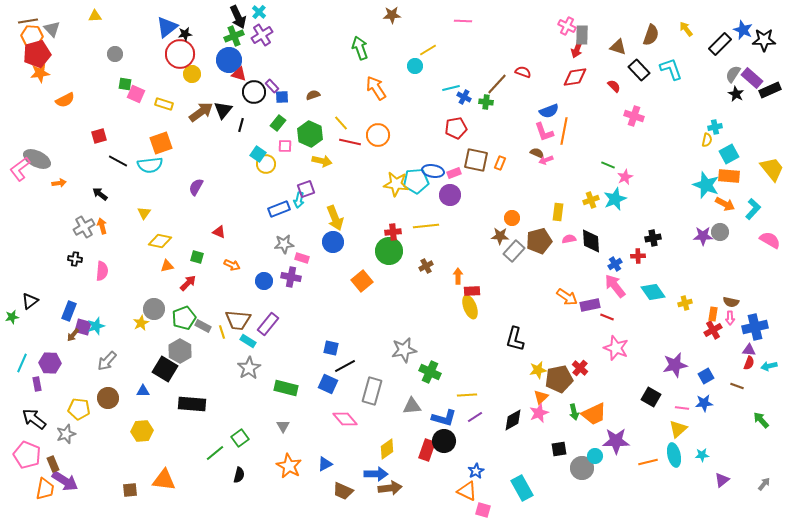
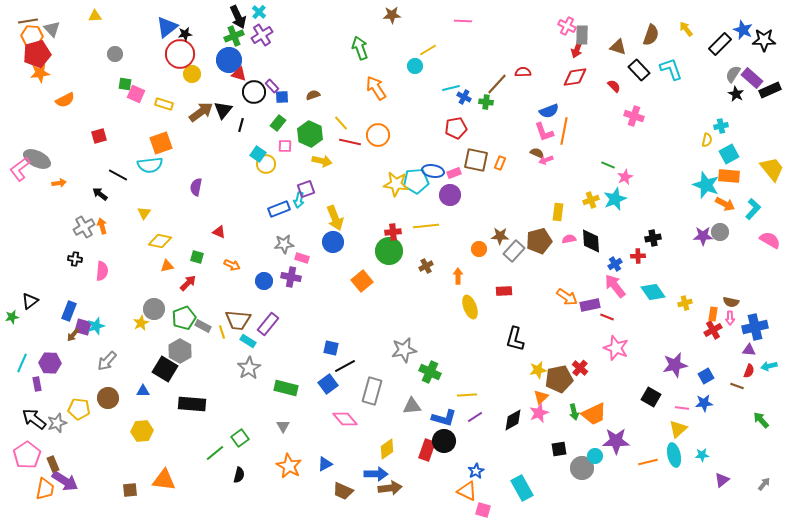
red semicircle at (523, 72): rotated 21 degrees counterclockwise
cyan cross at (715, 127): moved 6 px right, 1 px up
black line at (118, 161): moved 14 px down
purple semicircle at (196, 187): rotated 18 degrees counterclockwise
orange circle at (512, 218): moved 33 px left, 31 px down
red rectangle at (472, 291): moved 32 px right
red semicircle at (749, 363): moved 8 px down
blue square at (328, 384): rotated 30 degrees clockwise
gray star at (66, 434): moved 9 px left, 11 px up
pink pentagon at (27, 455): rotated 16 degrees clockwise
